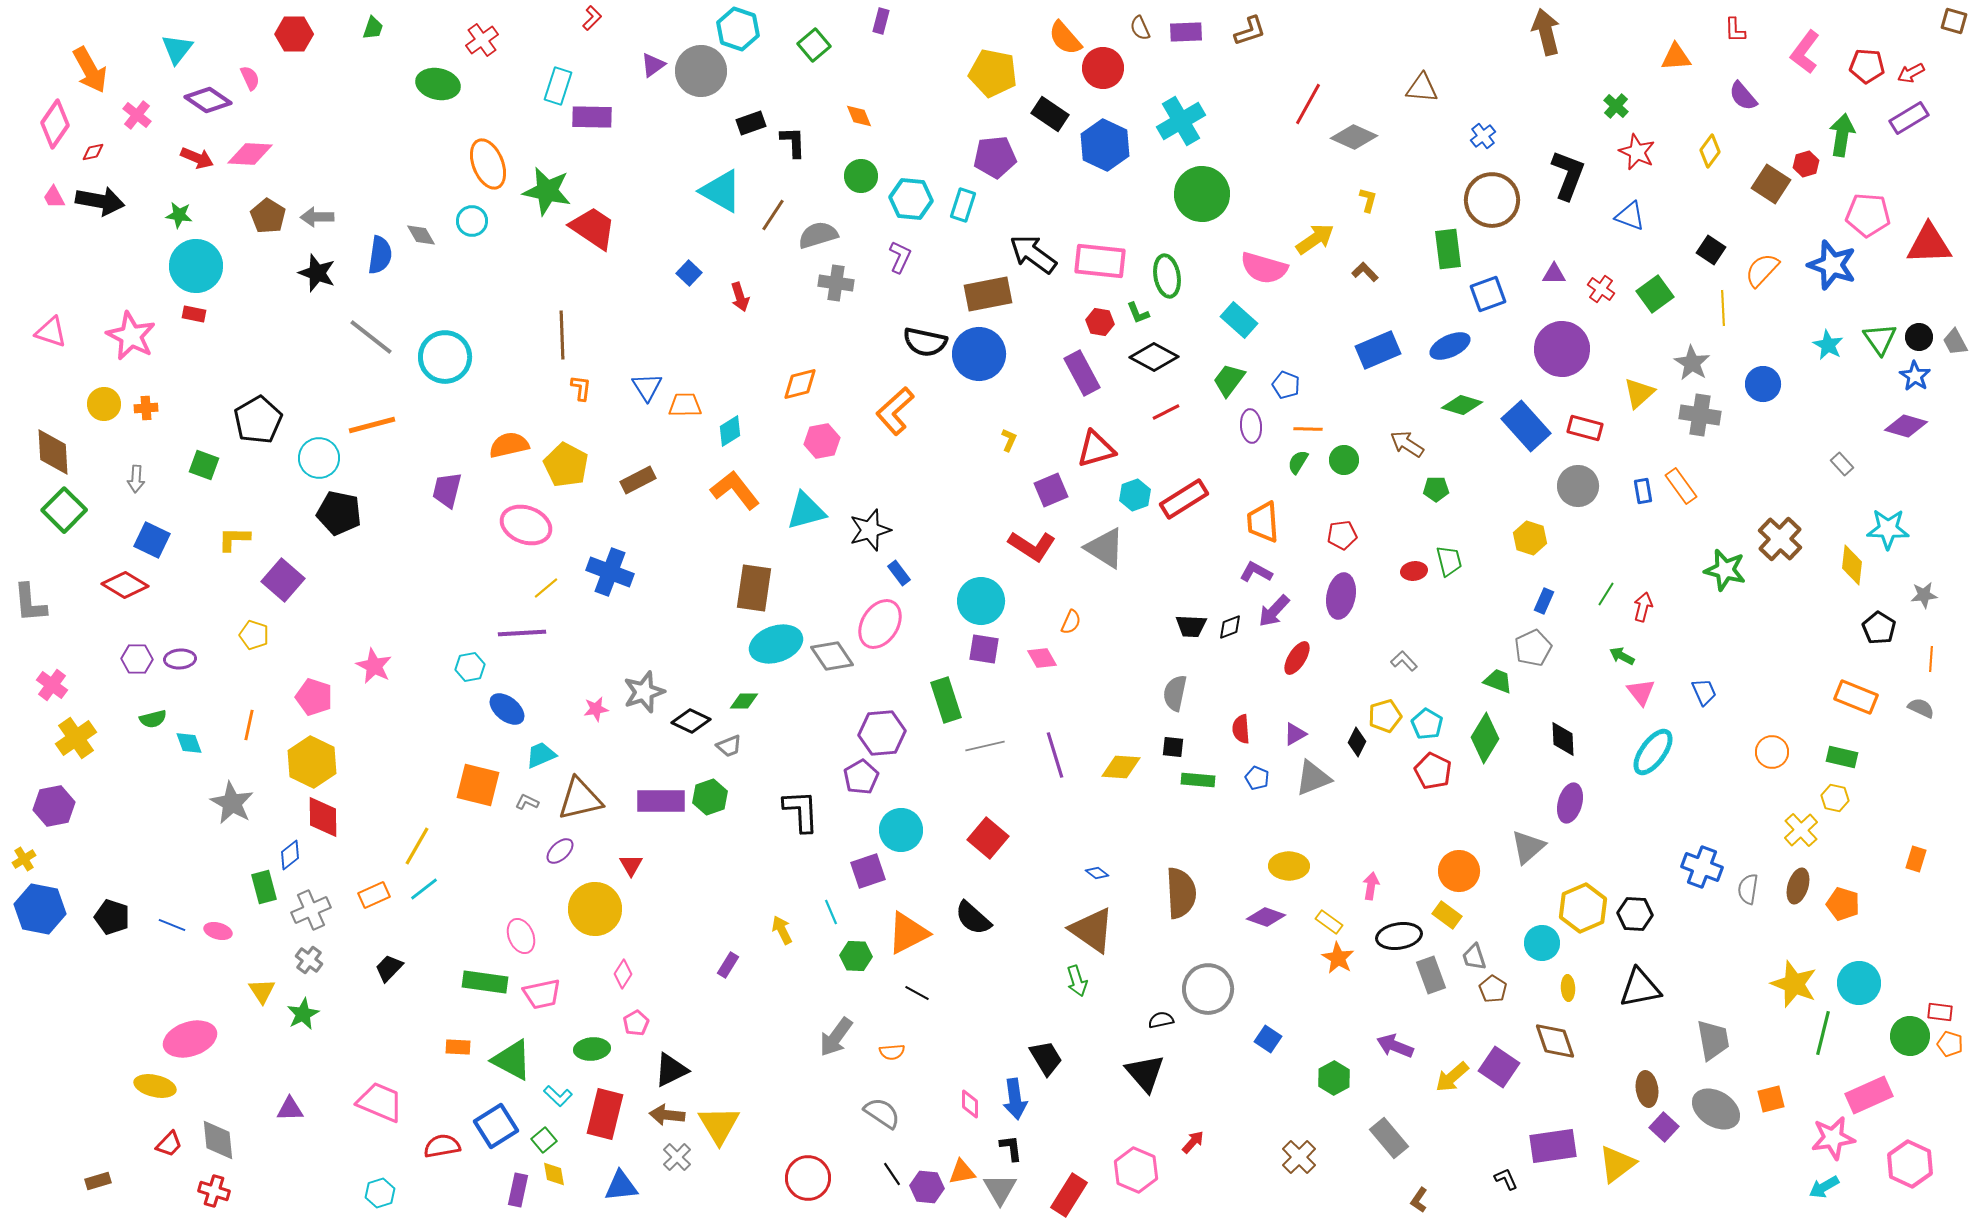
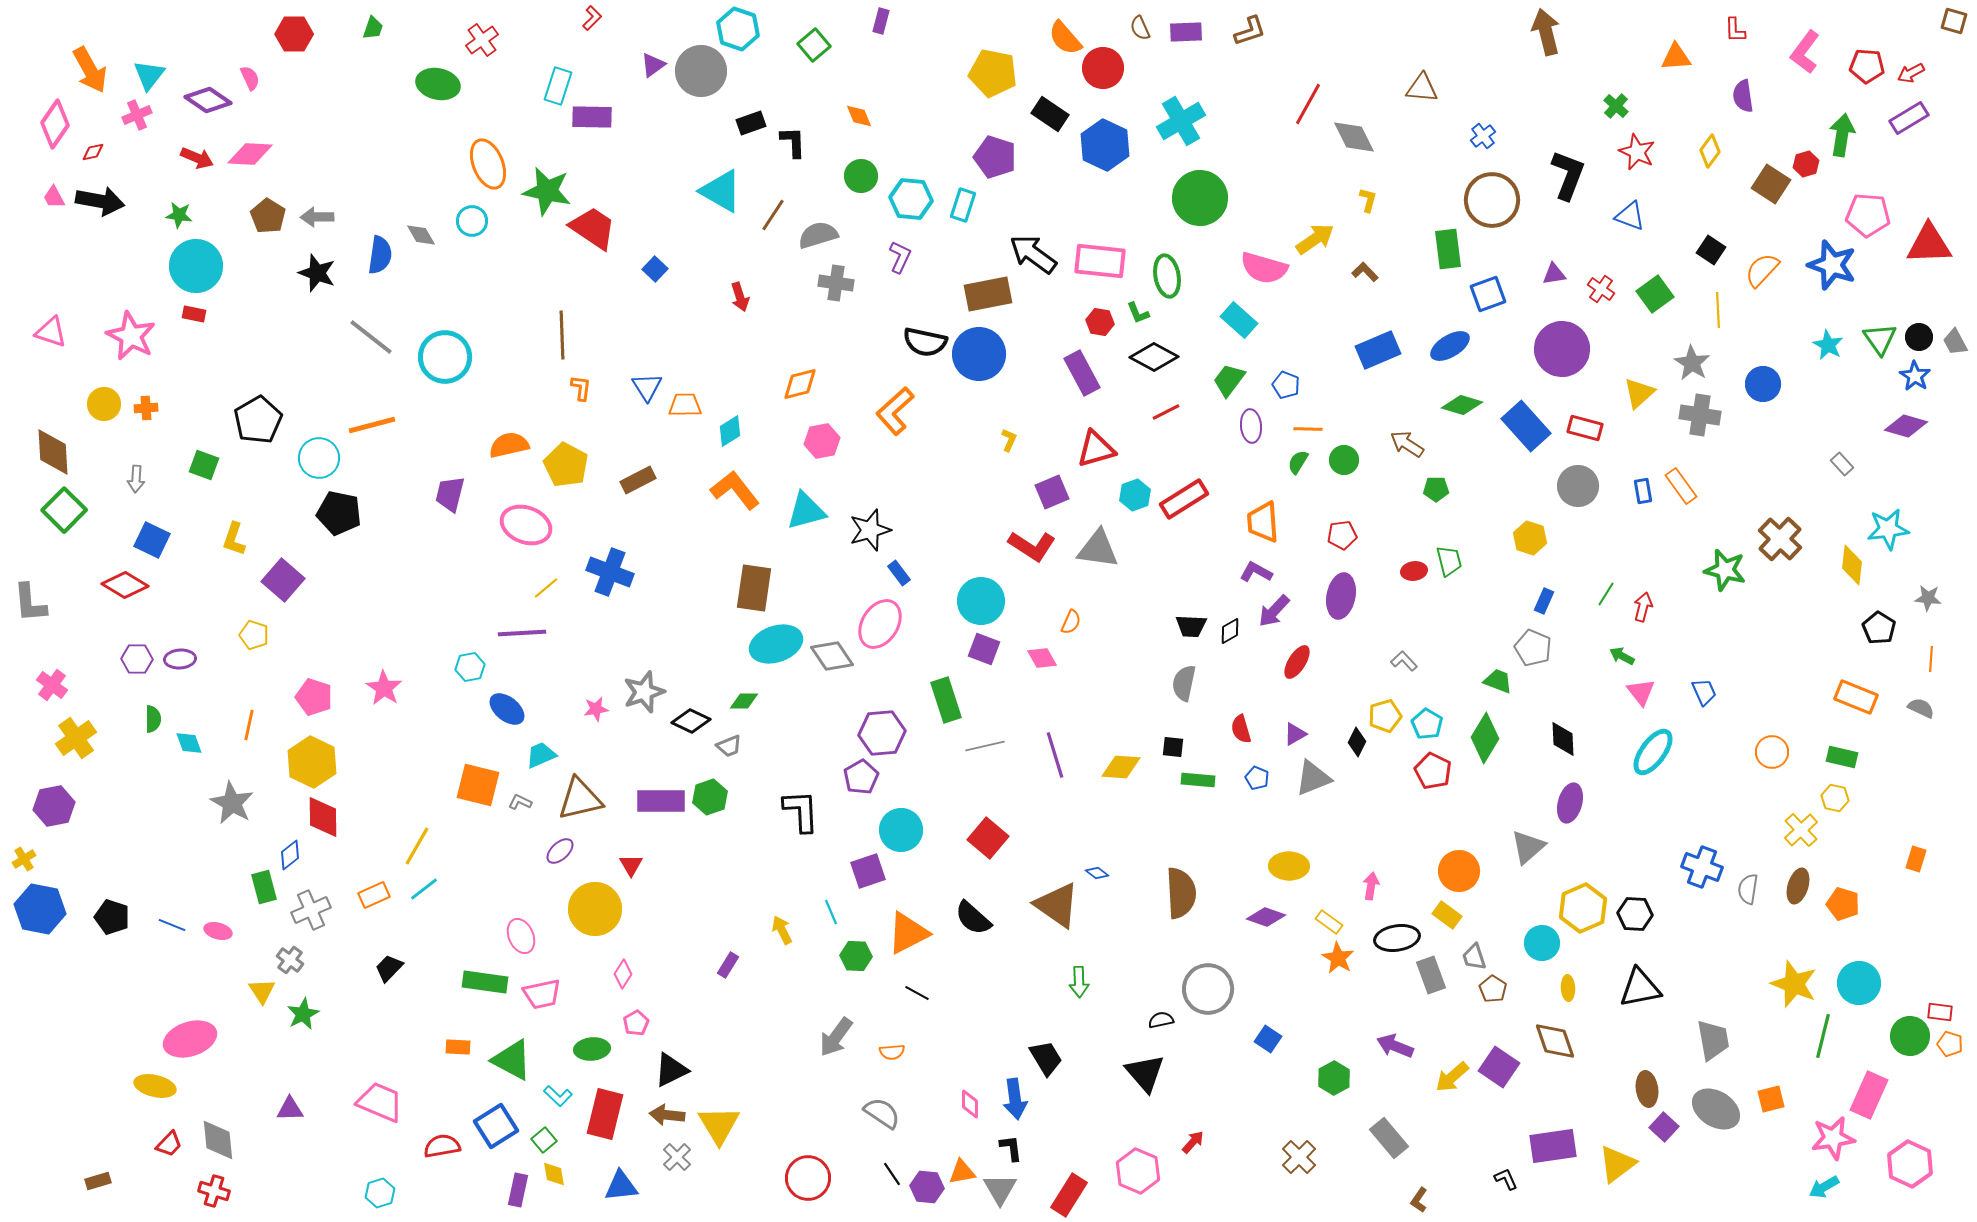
cyan triangle at (177, 49): moved 28 px left, 26 px down
purple semicircle at (1743, 96): rotated 32 degrees clockwise
pink cross at (137, 115): rotated 28 degrees clockwise
gray diamond at (1354, 137): rotated 39 degrees clockwise
purple pentagon at (995, 157): rotated 24 degrees clockwise
green circle at (1202, 194): moved 2 px left, 4 px down
blue square at (689, 273): moved 34 px left, 4 px up
purple triangle at (1554, 274): rotated 10 degrees counterclockwise
yellow line at (1723, 308): moved 5 px left, 2 px down
blue ellipse at (1450, 346): rotated 6 degrees counterclockwise
purple trapezoid at (447, 490): moved 3 px right, 4 px down
purple square at (1051, 490): moved 1 px right, 2 px down
cyan star at (1888, 529): rotated 9 degrees counterclockwise
yellow L-shape at (234, 539): rotated 72 degrees counterclockwise
gray triangle at (1105, 548): moved 7 px left, 1 px down; rotated 24 degrees counterclockwise
gray star at (1924, 595): moved 4 px right, 3 px down; rotated 12 degrees clockwise
black diamond at (1230, 627): moved 4 px down; rotated 8 degrees counterclockwise
gray pentagon at (1533, 648): rotated 24 degrees counterclockwise
purple square at (984, 649): rotated 12 degrees clockwise
red ellipse at (1297, 658): moved 4 px down
pink star at (374, 666): moved 10 px right, 22 px down; rotated 6 degrees clockwise
gray semicircle at (1175, 693): moved 9 px right, 10 px up
green semicircle at (153, 719): rotated 76 degrees counterclockwise
red semicircle at (1241, 729): rotated 12 degrees counterclockwise
gray L-shape at (527, 802): moved 7 px left
brown triangle at (1092, 930): moved 35 px left, 25 px up
black ellipse at (1399, 936): moved 2 px left, 2 px down
gray cross at (309, 960): moved 19 px left
green arrow at (1077, 981): moved 2 px right, 1 px down; rotated 16 degrees clockwise
green line at (1823, 1033): moved 3 px down
pink rectangle at (1869, 1095): rotated 42 degrees counterclockwise
pink hexagon at (1136, 1170): moved 2 px right, 1 px down
